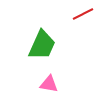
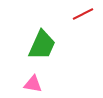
pink triangle: moved 16 px left
